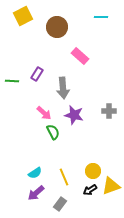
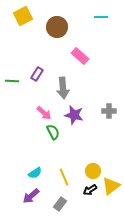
yellow triangle: rotated 18 degrees counterclockwise
purple arrow: moved 5 px left, 3 px down
